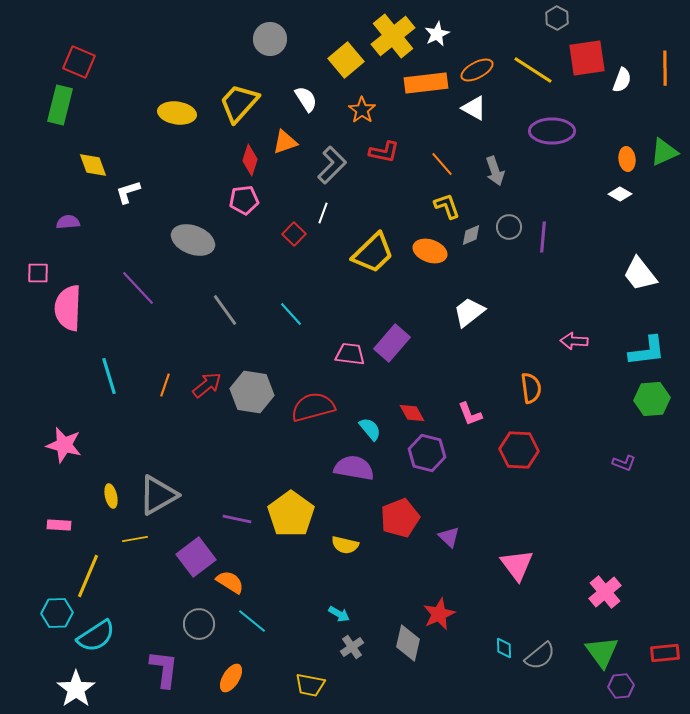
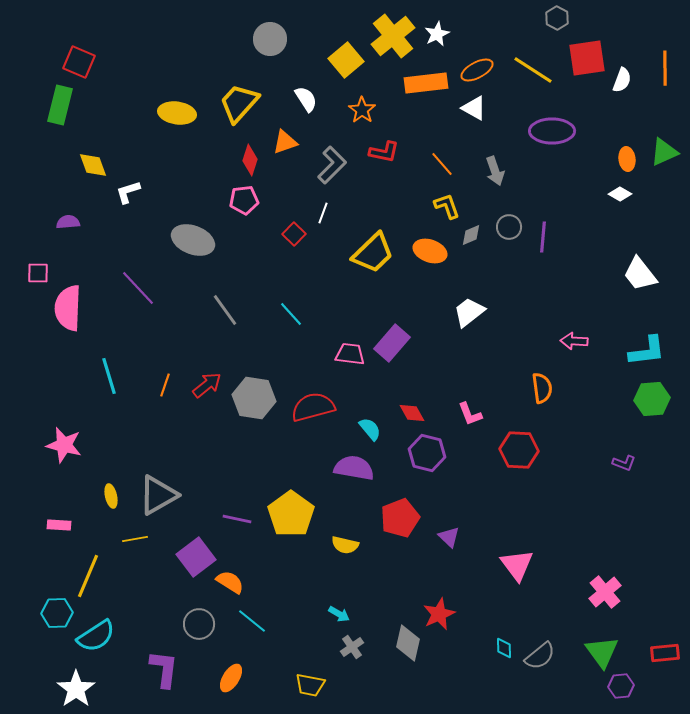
orange semicircle at (531, 388): moved 11 px right
gray hexagon at (252, 392): moved 2 px right, 6 px down
